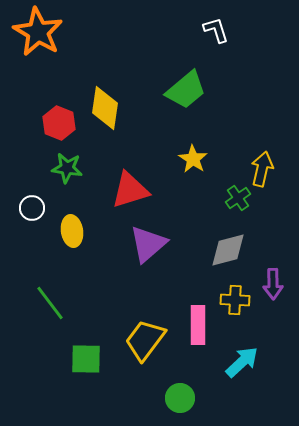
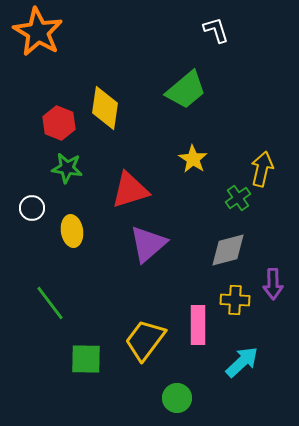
green circle: moved 3 px left
